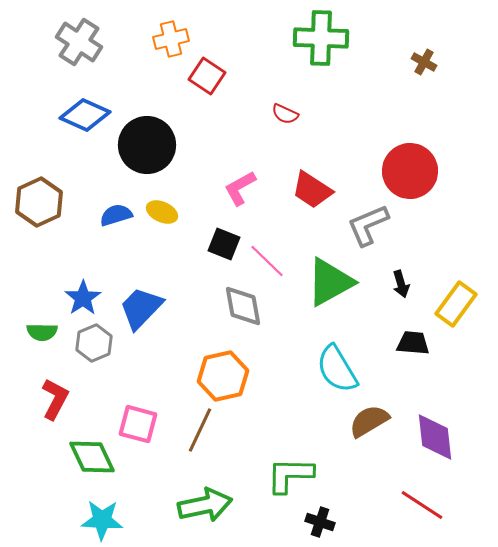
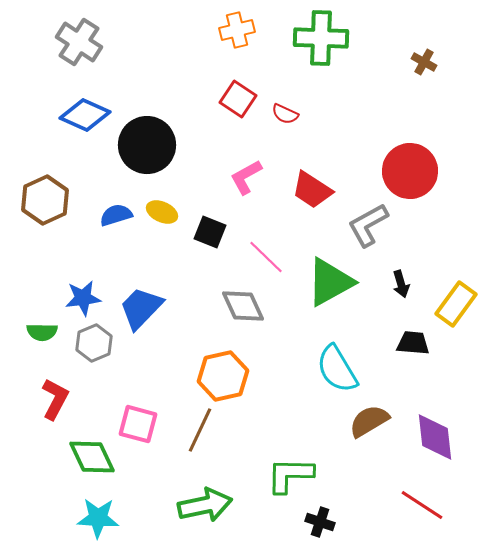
orange cross: moved 66 px right, 9 px up
red square: moved 31 px right, 23 px down
pink L-shape: moved 6 px right, 11 px up
brown hexagon: moved 6 px right, 2 px up
gray L-shape: rotated 6 degrees counterclockwise
black square: moved 14 px left, 12 px up
pink line: moved 1 px left, 4 px up
blue star: rotated 27 degrees clockwise
gray diamond: rotated 15 degrees counterclockwise
cyan star: moved 4 px left, 2 px up
